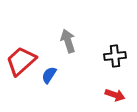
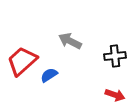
gray arrow: moved 2 px right; rotated 45 degrees counterclockwise
red trapezoid: moved 1 px right
blue semicircle: rotated 24 degrees clockwise
